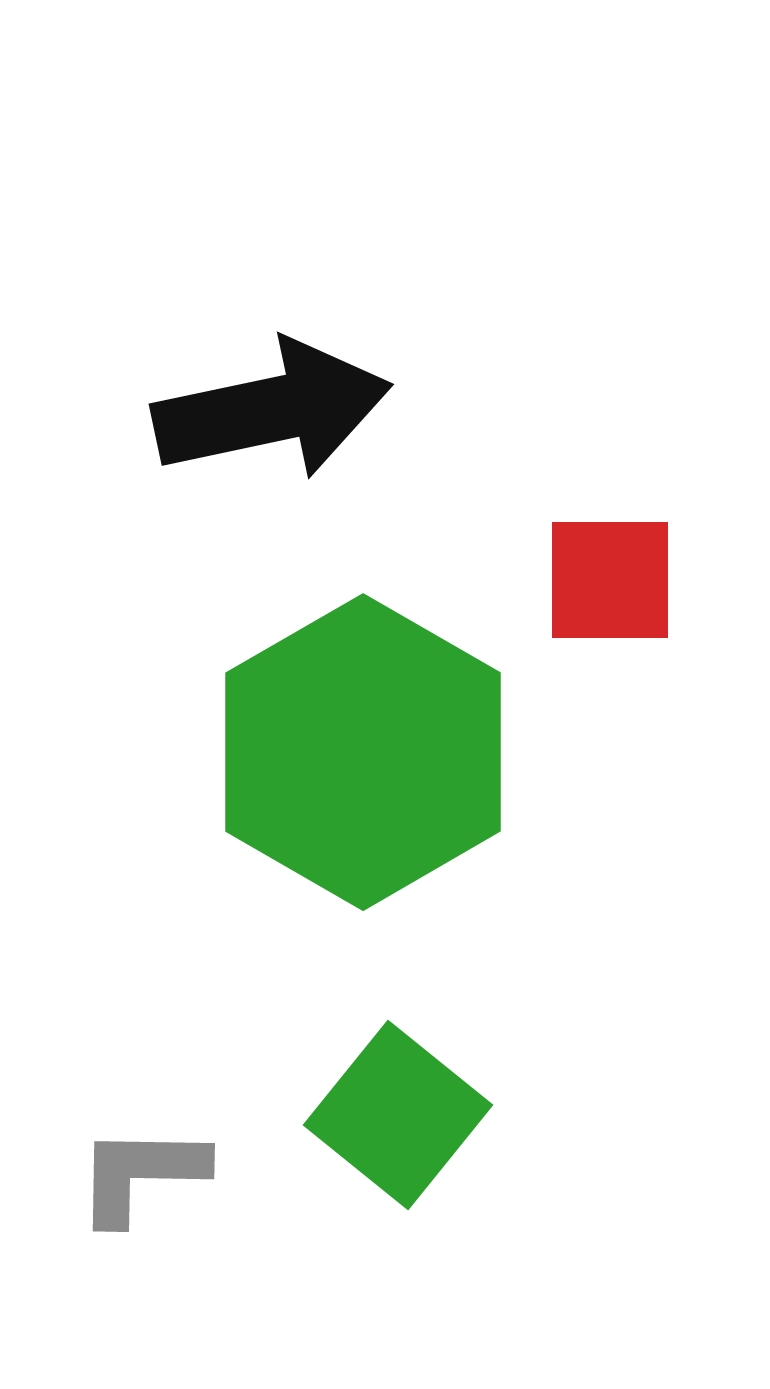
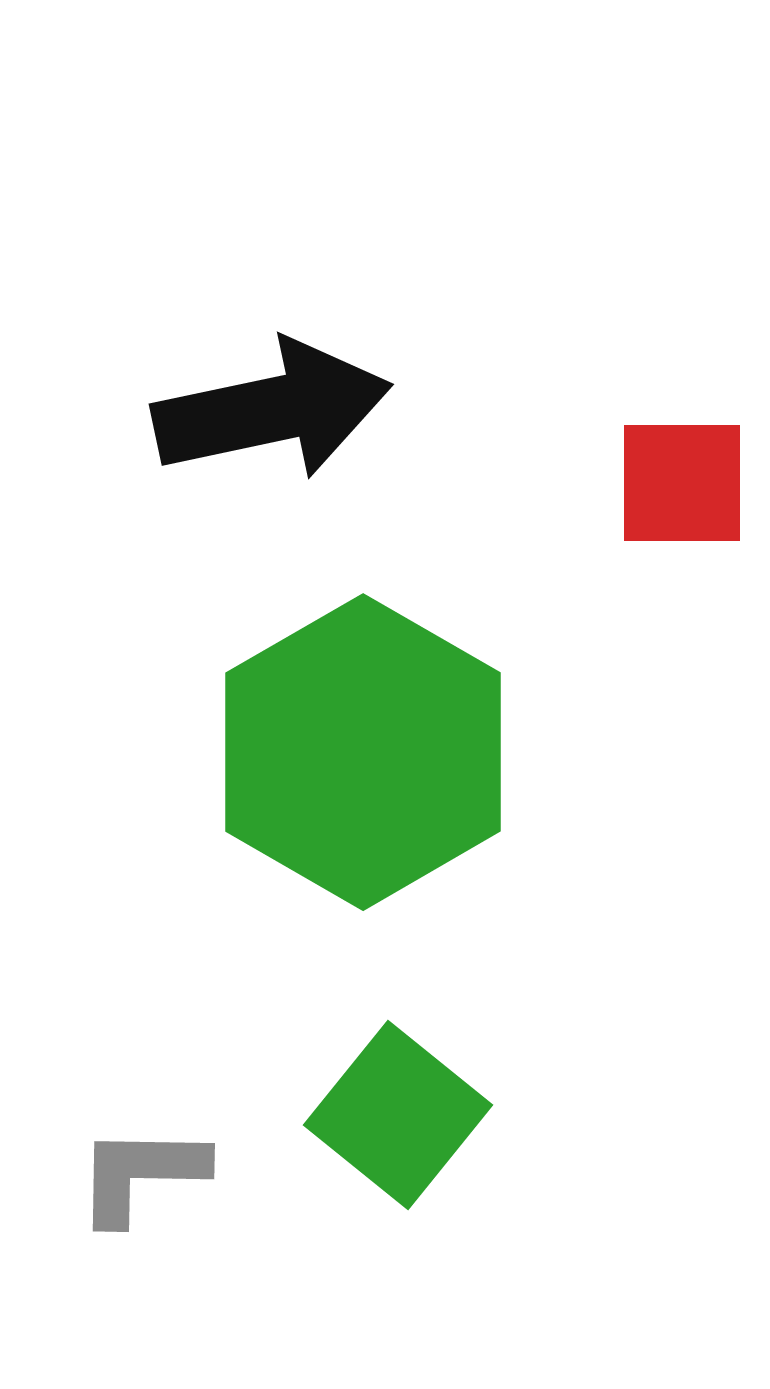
red square: moved 72 px right, 97 px up
